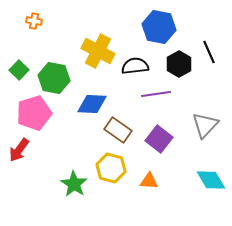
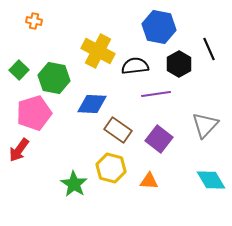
black line: moved 3 px up
